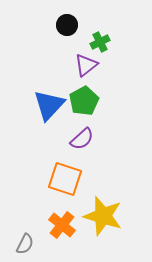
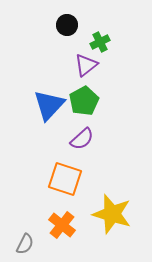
yellow star: moved 9 px right, 2 px up
